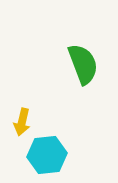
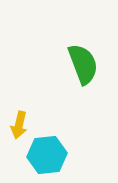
yellow arrow: moved 3 px left, 3 px down
